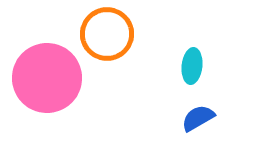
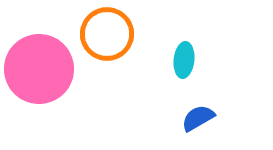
cyan ellipse: moved 8 px left, 6 px up
pink circle: moved 8 px left, 9 px up
